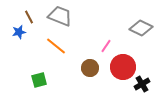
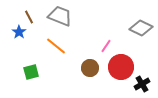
blue star: rotated 24 degrees counterclockwise
red circle: moved 2 px left
green square: moved 8 px left, 8 px up
